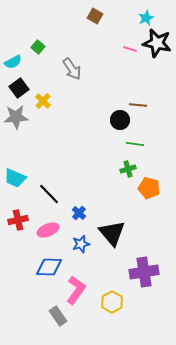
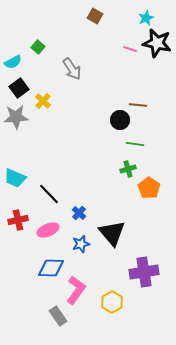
orange pentagon: rotated 20 degrees clockwise
blue diamond: moved 2 px right, 1 px down
